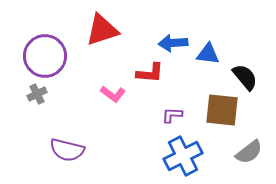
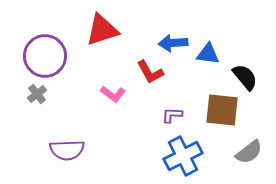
red L-shape: moved 1 px up; rotated 56 degrees clockwise
gray cross: rotated 12 degrees counterclockwise
purple semicircle: rotated 16 degrees counterclockwise
